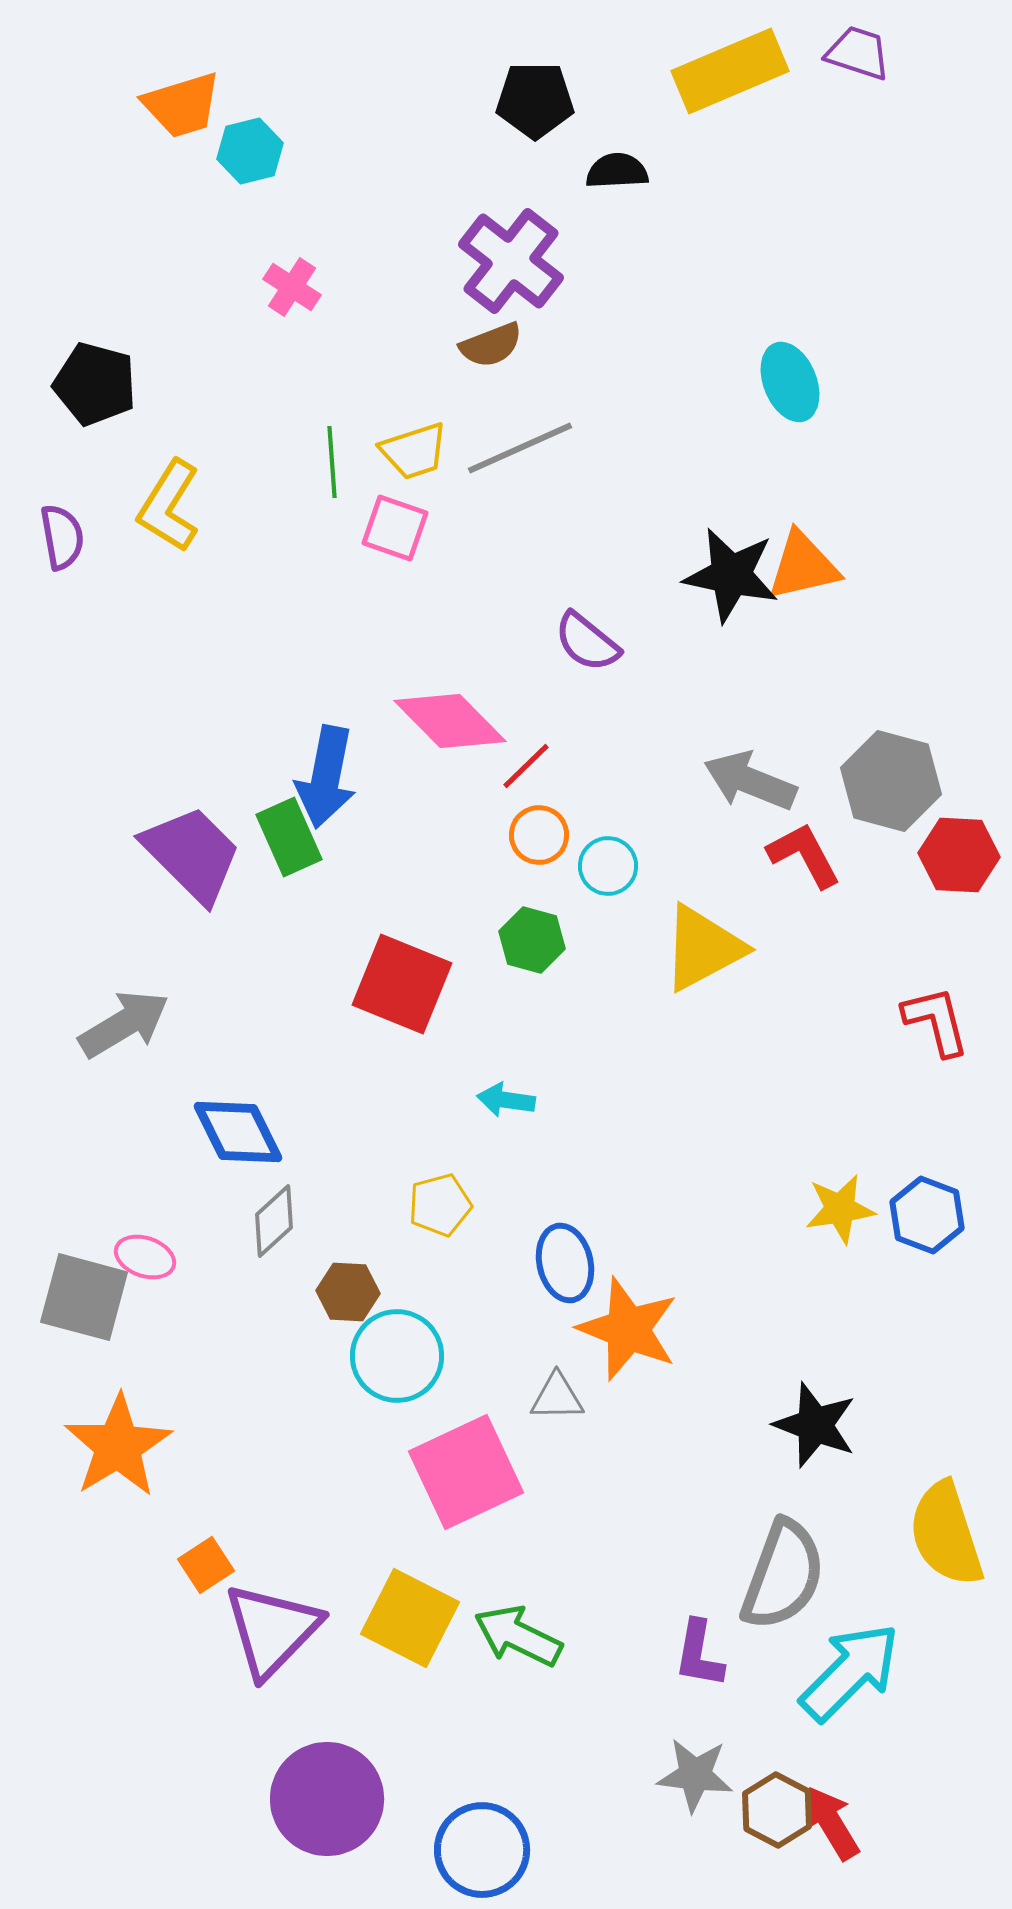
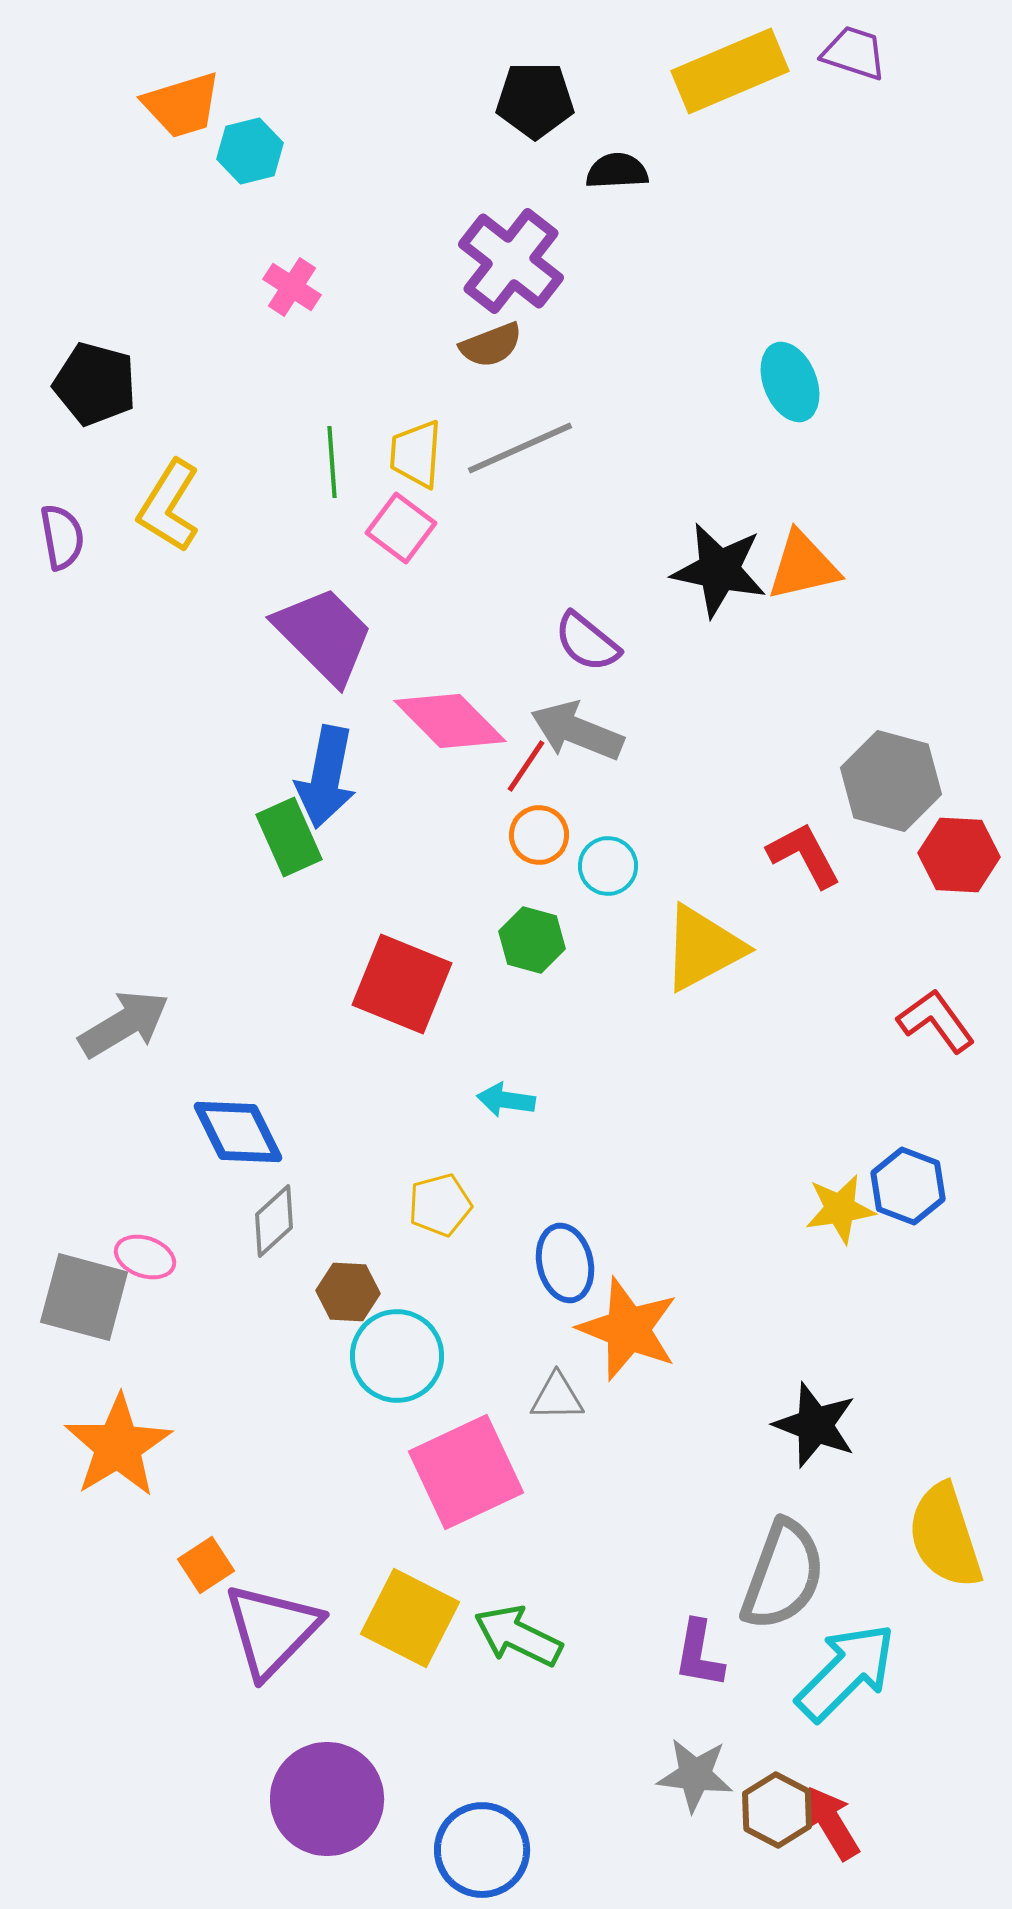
purple trapezoid at (858, 53): moved 4 px left
yellow trapezoid at (414, 451): moved 2 px right, 3 px down; rotated 112 degrees clockwise
pink square at (395, 528): moved 6 px right; rotated 18 degrees clockwise
black star at (731, 575): moved 12 px left, 5 px up
red line at (526, 766): rotated 12 degrees counterclockwise
gray arrow at (750, 781): moved 173 px left, 50 px up
purple trapezoid at (192, 854): moved 132 px right, 219 px up
red L-shape at (936, 1021): rotated 22 degrees counterclockwise
blue hexagon at (927, 1215): moved 19 px left, 29 px up
yellow semicircle at (946, 1534): moved 1 px left, 2 px down
cyan arrow at (850, 1672): moved 4 px left
